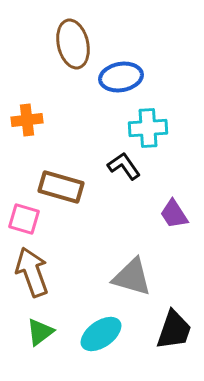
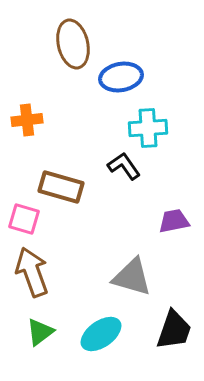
purple trapezoid: moved 7 px down; rotated 112 degrees clockwise
